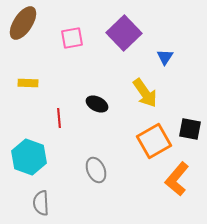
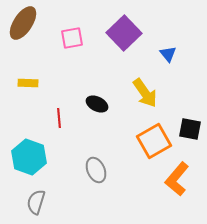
blue triangle: moved 3 px right, 3 px up; rotated 12 degrees counterclockwise
gray semicircle: moved 5 px left, 1 px up; rotated 20 degrees clockwise
